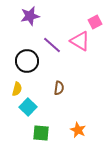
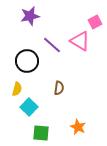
cyan square: moved 1 px right
orange star: moved 3 px up
